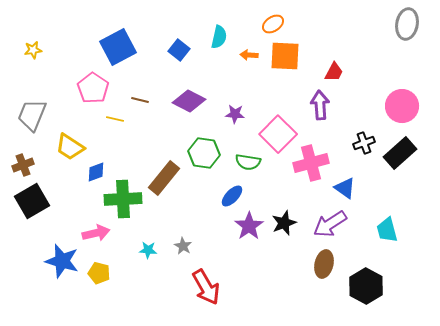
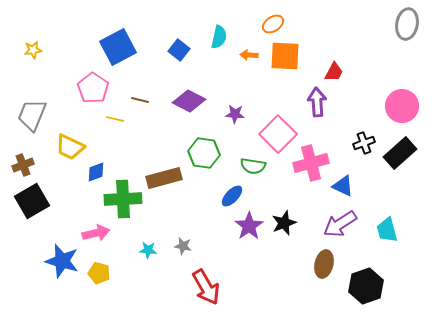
purple arrow at (320, 105): moved 3 px left, 3 px up
yellow trapezoid at (70, 147): rotated 8 degrees counterclockwise
green semicircle at (248, 162): moved 5 px right, 4 px down
brown rectangle at (164, 178): rotated 36 degrees clockwise
blue triangle at (345, 188): moved 2 px left, 2 px up; rotated 10 degrees counterclockwise
purple arrow at (330, 224): moved 10 px right
gray star at (183, 246): rotated 18 degrees counterclockwise
black hexagon at (366, 286): rotated 12 degrees clockwise
